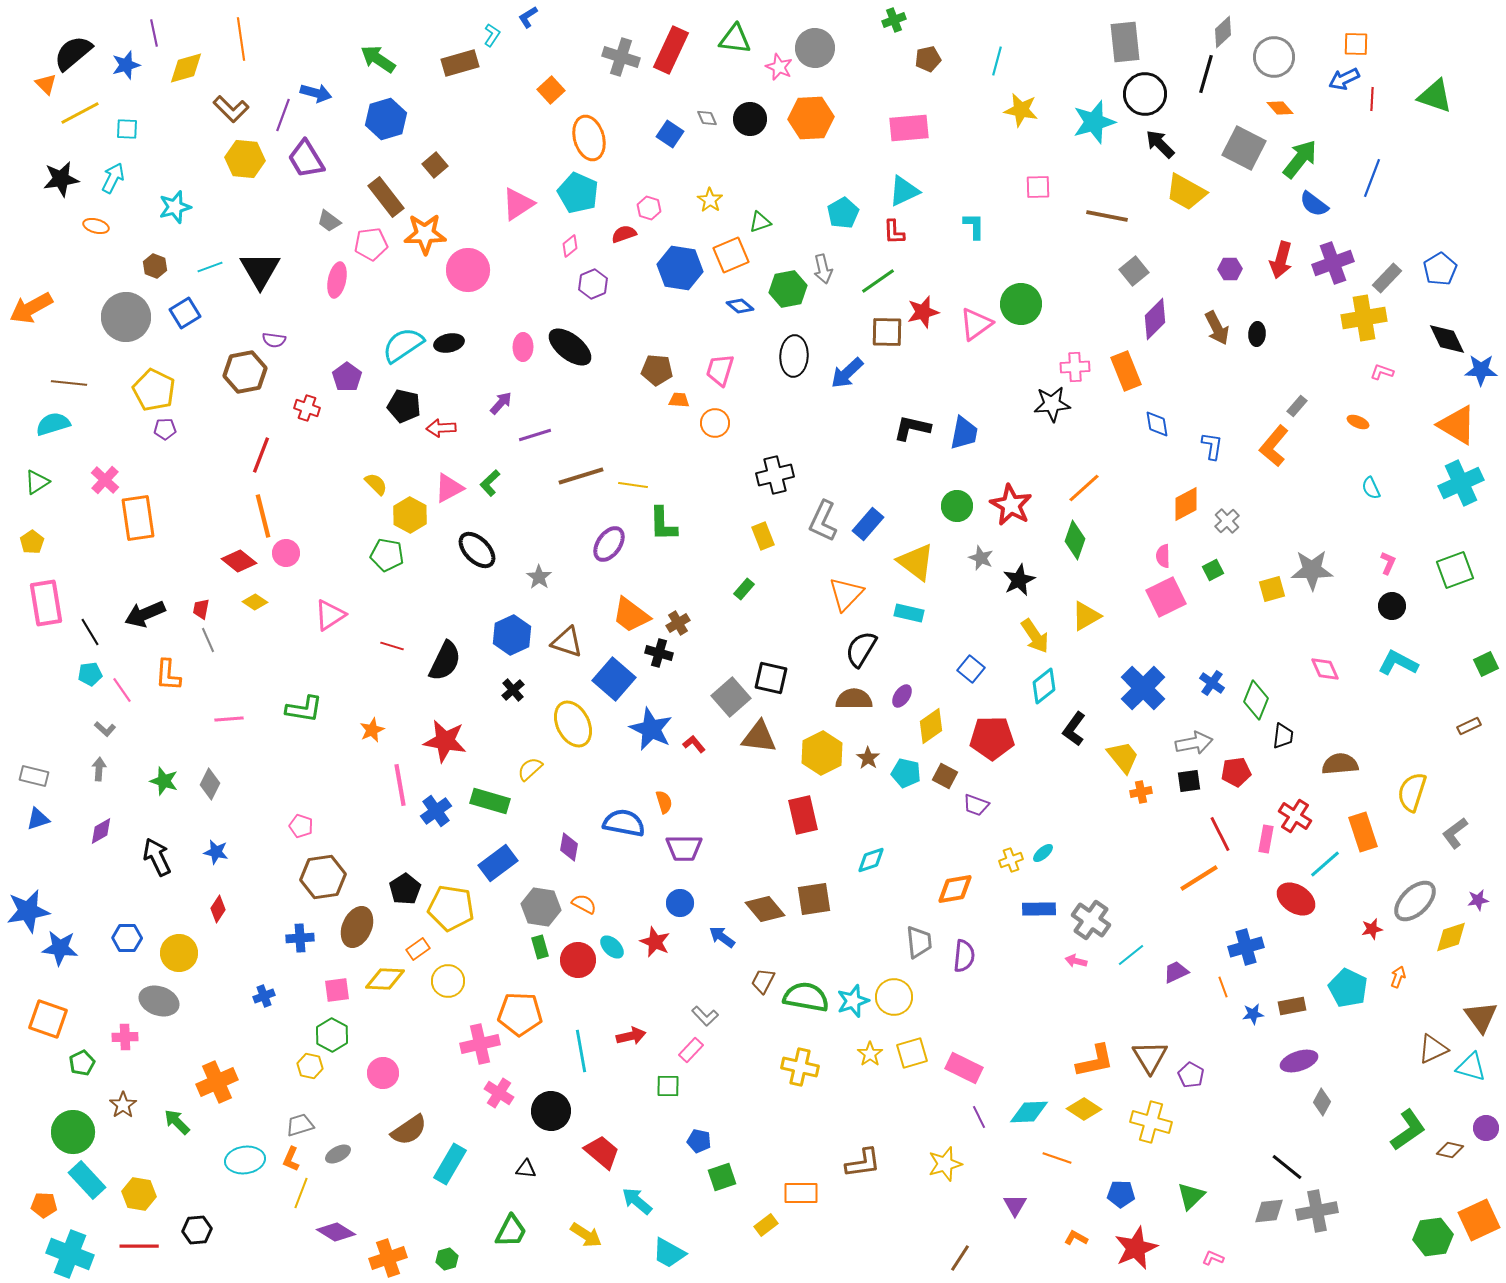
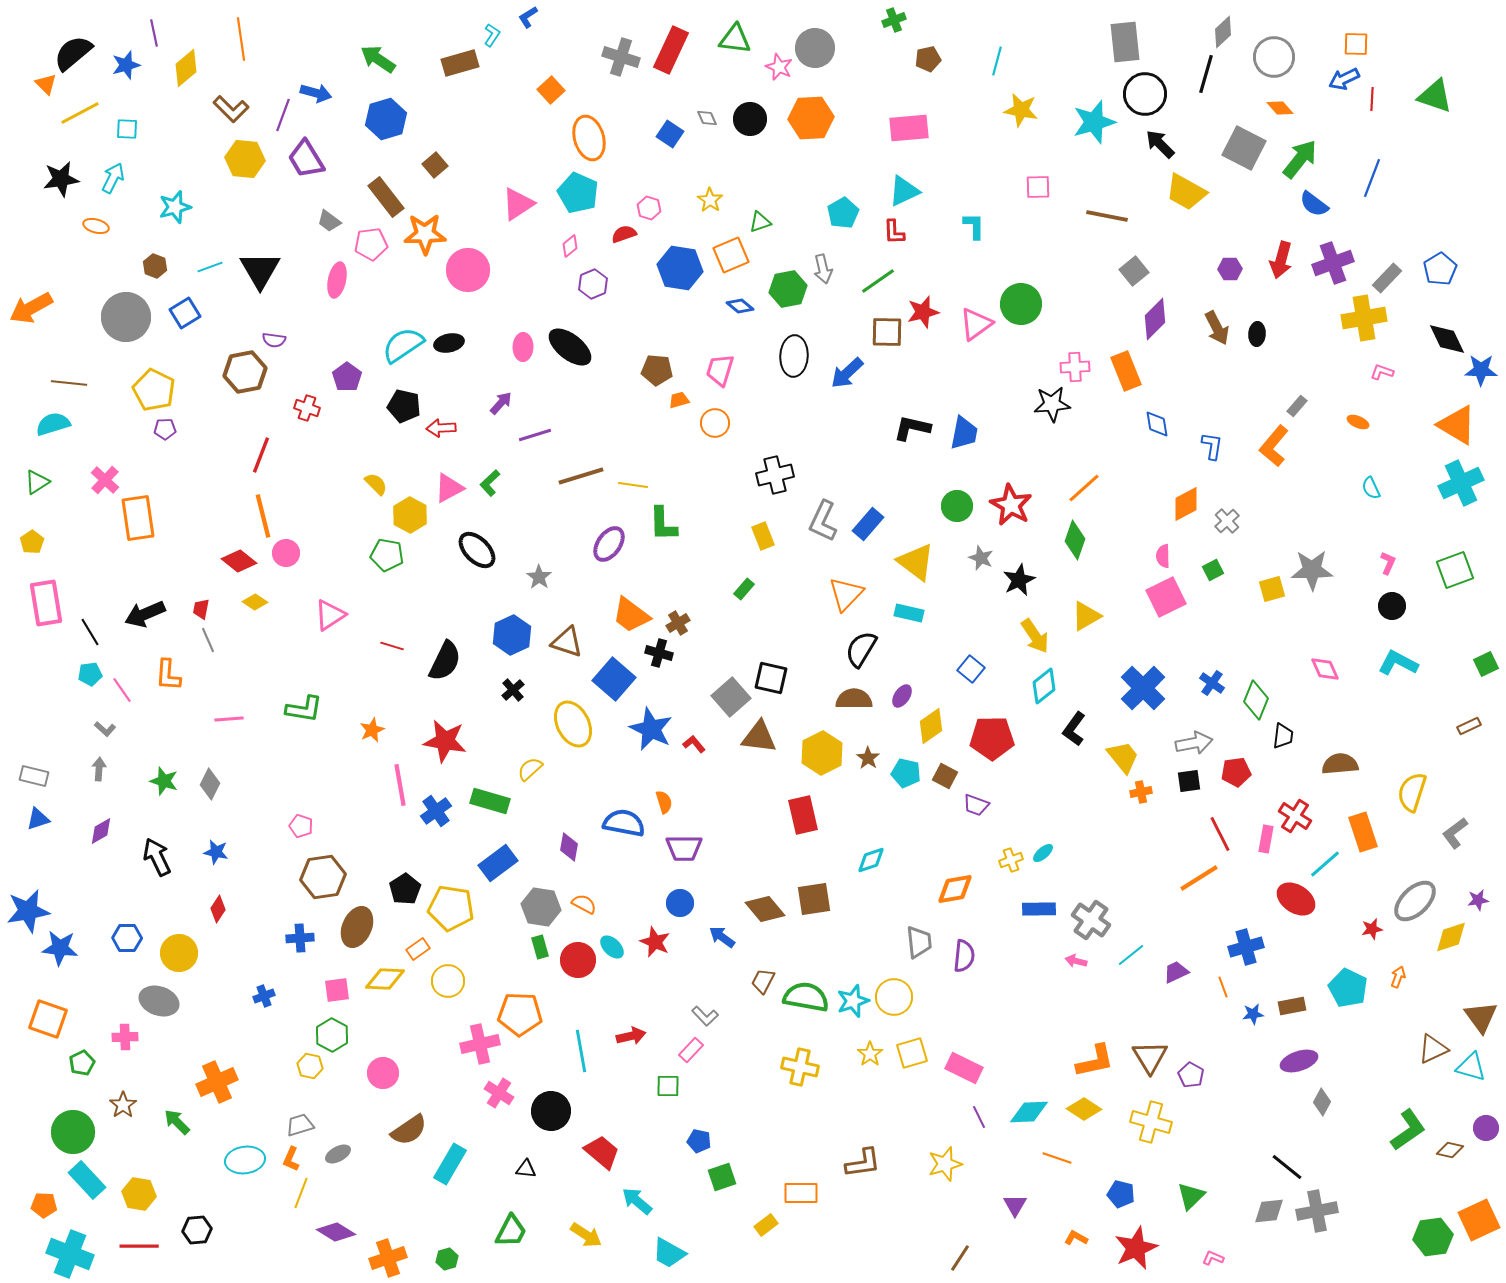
yellow diamond at (186, 68): rotated 24 degrees counterclockwise
orange trapezoid at (679, 400): rotated 20 degrees counterclockwise
blue pentagon at (1121, 1194): rotated 12 degrees clockwise
